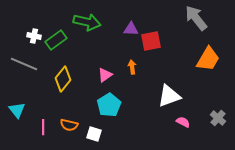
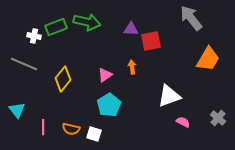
gray arrow: moved 5 px left
green rectangle: moved 13 px up; rotated 15 degrees clockwise
orange semicircle: moved 2 px right, 4 px down
